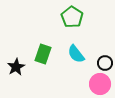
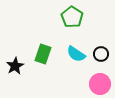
cyan semicircle: rotated 18 degrees counterclockwise
black circle: moved 4 px left, 9 px up
black star: moved 1 px left, 1 px up
